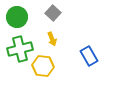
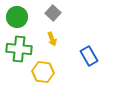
green cross: moved 1 px left; rotated 20 degrees clockwise
yellow hexagon: moved 6 px down
